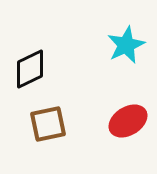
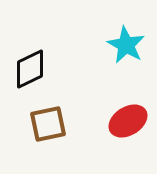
cyan star: rotated 18 degrees counterclockwise
